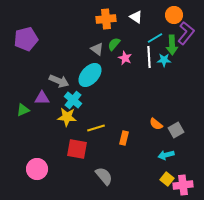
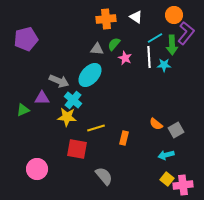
gray triangle: rotated 32 degrees counterclockwise
cyan star: moved 5 px down
